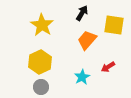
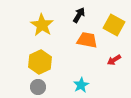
black arrow: moved 3 px left, 2 px down
yellow square: rotated 20 degrees clockwise
orange trapezoid: rotated 60 degrees clockwise
red arrow: moved 6 px right, 7 px up
cyan star: moved 1 px left, 8 px down
gray circle: moved 3 px left
